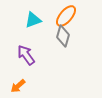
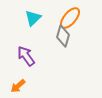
orange ellipse: moved 4 px right, 2 px down
cyan triangle: moved 2 px up; rotated 24 degrees counterclockwise
purple arrow: moved 1 px down
